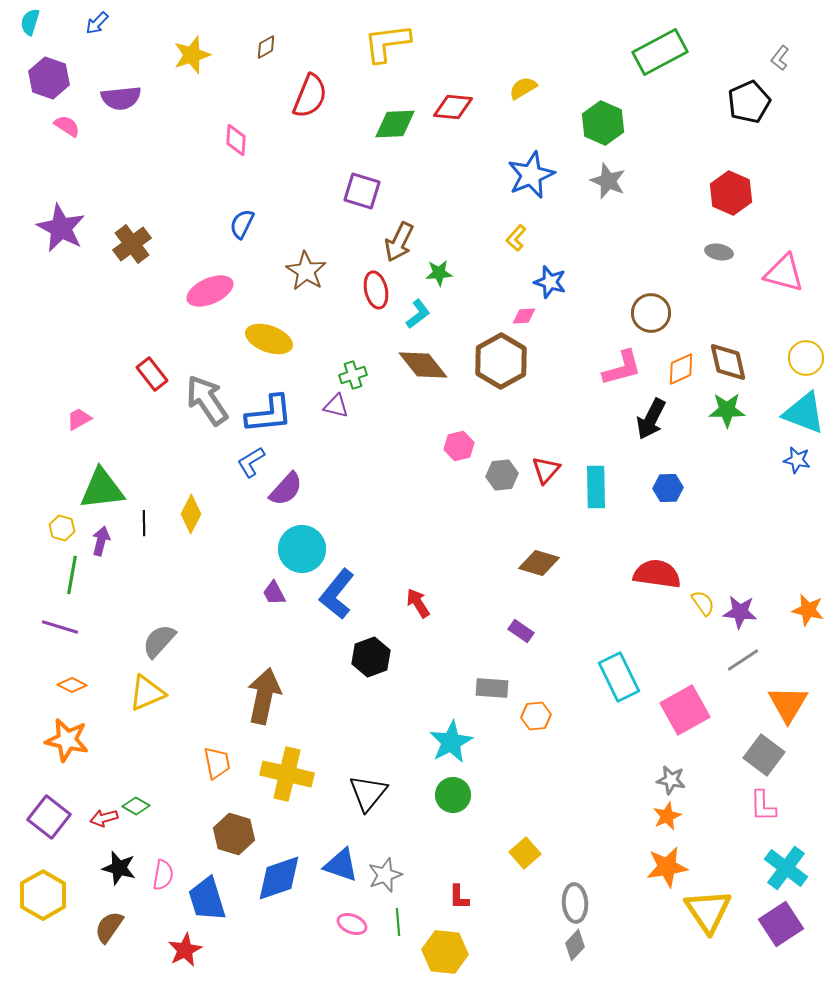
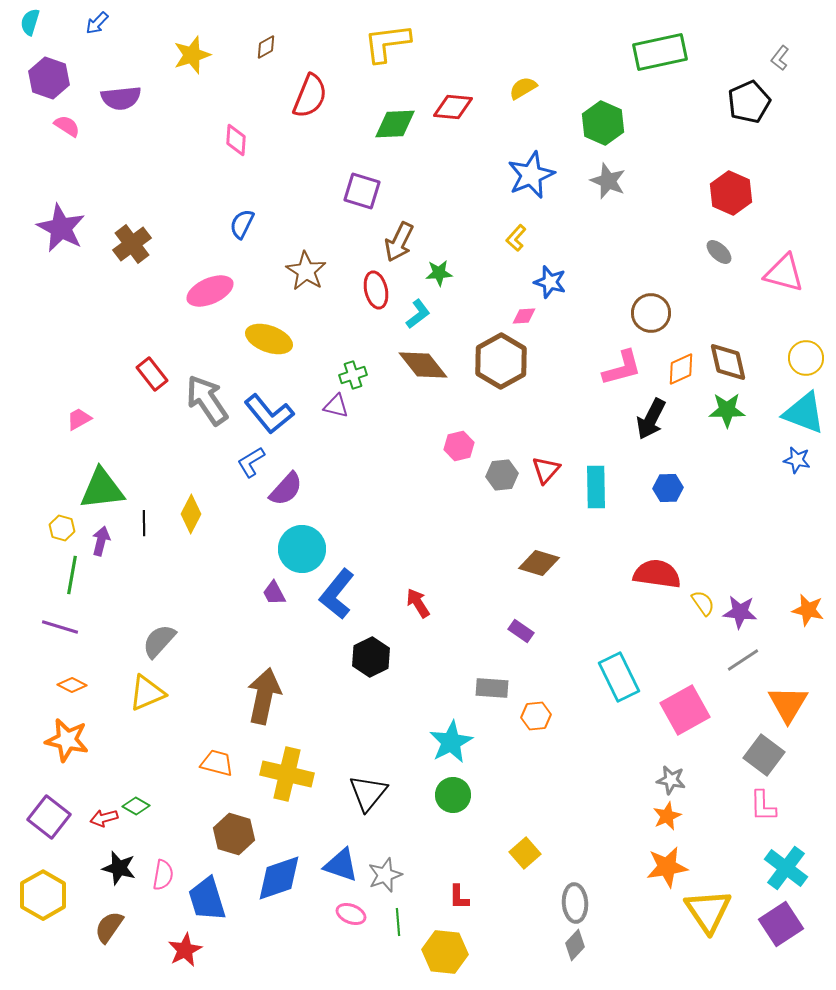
green rectangle at (660, 52): rotated 16 degrees clockwise
gray ellipse at (719, 252): rotated 32 degrees clockwise
blue L-shape at (269, 414): rotated 57 degrees clockwise
black hexagon at (371, 657): rotated 6 degrees counterclockwise
orange trapezoid at (217, 763): rotated 64 degrees counterclockwise
pink ellipse at (352, 924): moved 1 px left, 10 px up
